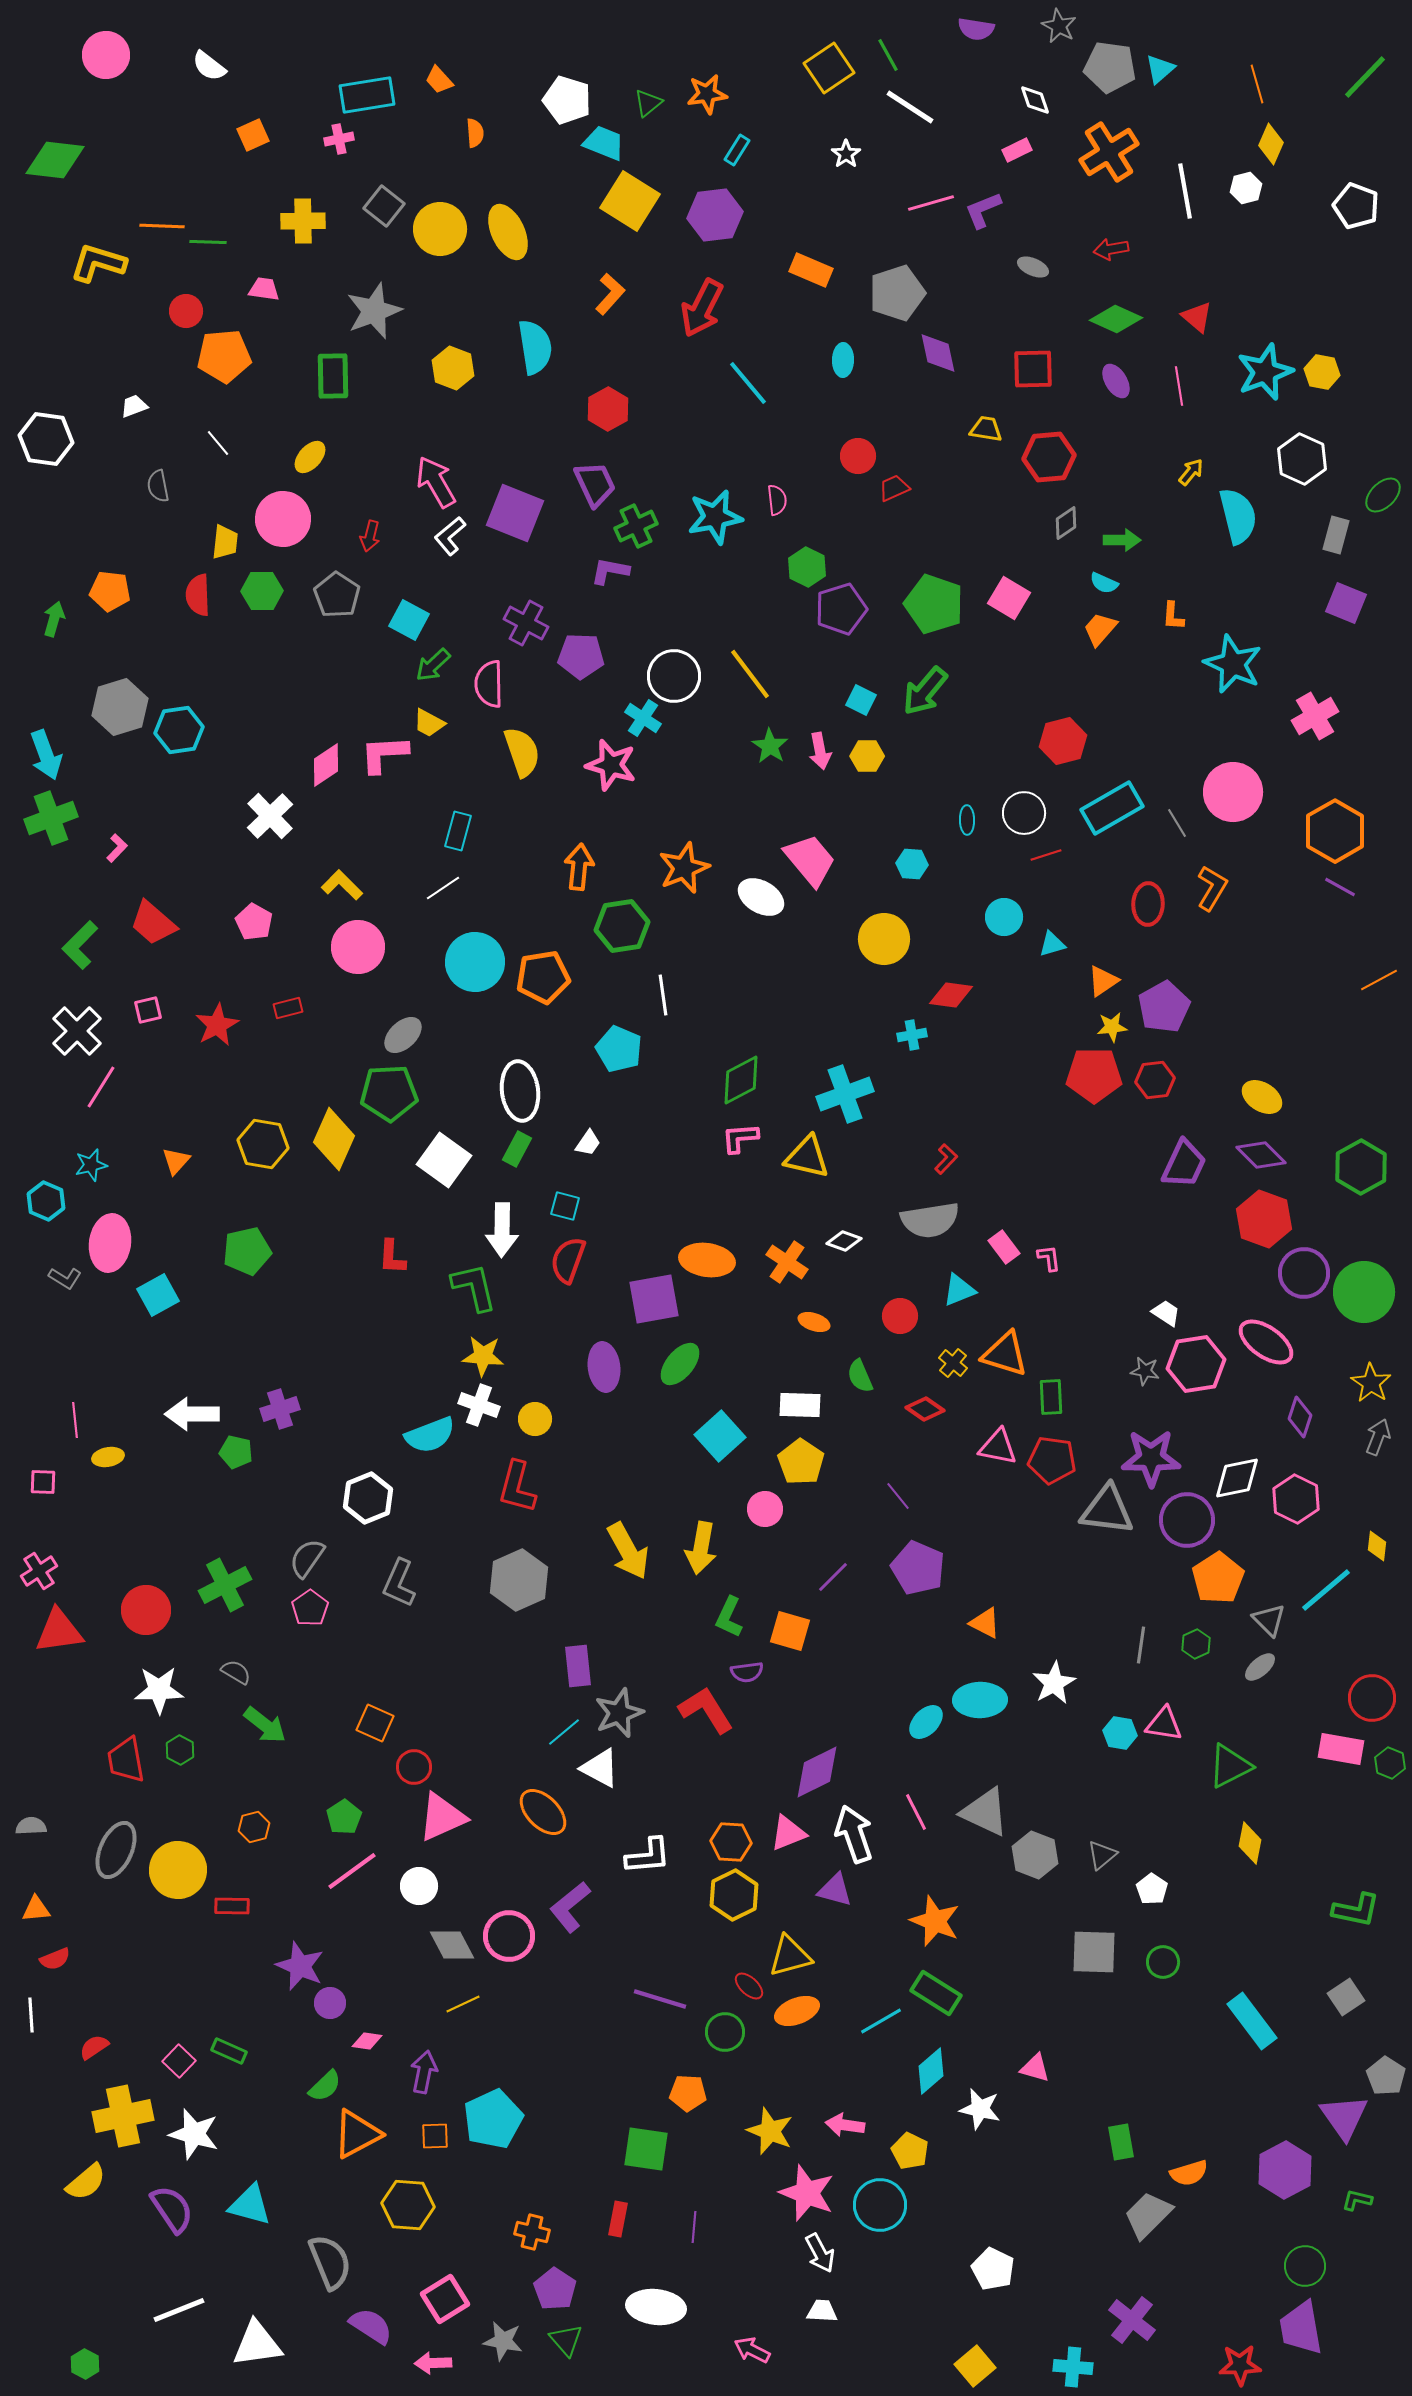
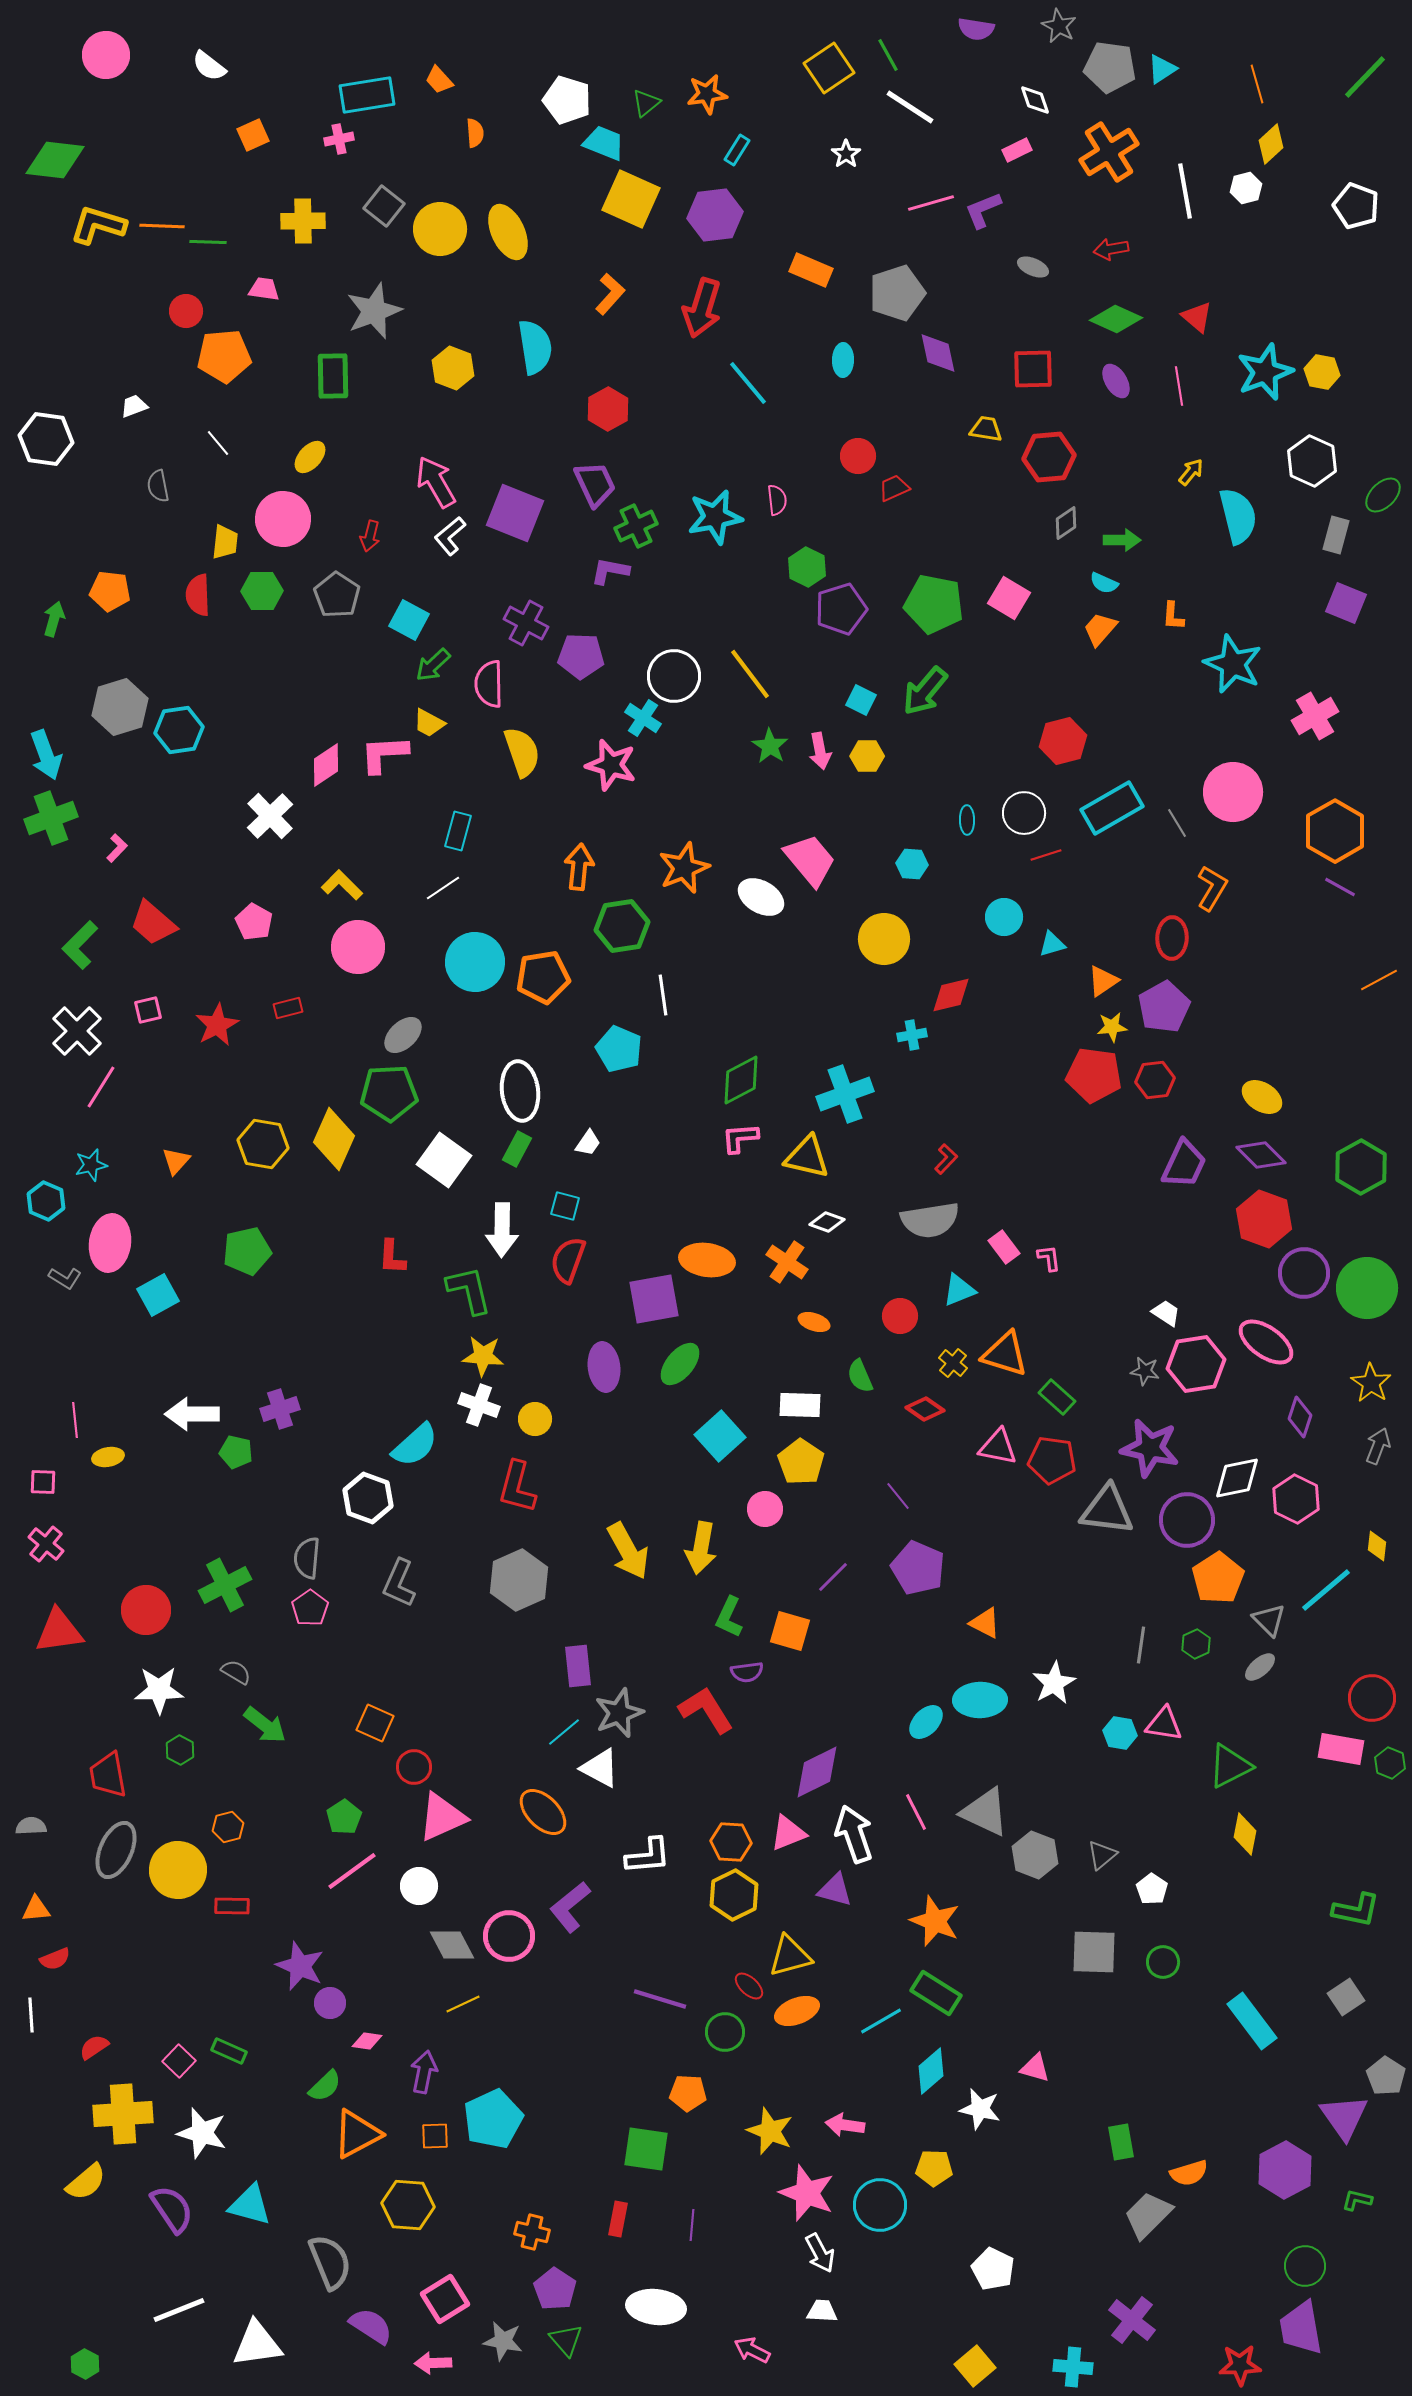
cyan triangle at (1160, 69): moved 2 px right; rotated 8 degrees clockwise
green triangle at (648, 103): moved 2 px left
yellow diamond at (1271, 144): rotated 24 degrees clockwise
yellow square at (630, 201): moved 1 px right, 2 px up; rotated 8 degrees counterclockwise
yellow L-shape at (98, 263): moved 38 px up
red arrow at (702, 308): rotated 10 degrees counterclockwise
white hexagon at (1302, 459): moved 10 px right, 2 px down
green pentagon at (934, 604): rotated 8 degrees counterclockwise
red ellipse at (1148, 904): moved 24 px right, 34 px down
red diamond at (951, 995): rotated 21 degrees counterclockwise
red pentagon at (1094, 1075): rotated 8 degrees clockwise
white diamond at (844, 1241): moved 17 px left, 19 px up
green L-shape at (474, 1287): moved 5 px left, 3 px down
green circle at (1364, 1292): moved 3 px right, 4 px up
green rectangle at (1051, 1397): moved 6 px right; rotated 45 degrees counterclockwise
cyan semicircle at (430, 1435): moved 15 px left, 10 px down; rotated 21 degrees counterclockwise
gray arrow at (1378, 1437): moved 9 px down
purple star at (1151, 1458): moved 1 px left, 10 px up; rotated 12 degrees clockwise
white hexagon at (368, 1498): rotated 18 degrees counterclockwise
gray semicircle at (307, 1558): rotated 30 degrees counterclockwise
pink cross at (39, 1571): moved 7 px right, 27 px up; rotated 18 degrees counterclockwise
red trapezoid at (126, 1760): moved 18 px left, 15 px down
orange hexagon at (254, 1827): moved 26 px left
yellow diamond at (1250, 1843): moved 5 px left, 9 px up
yellow cross at (123, 2116): moved 2 px up; rotated 8 degrees clockwise
white star at (194, 2134): moved 8 px right, 1 px up
yellow pentagon at (910, 2151): moved 24 px right, 17 px down; rotated 24 degrees counterclockwise
purple line at (694, 2227): moved 2 px left, 2 px up
